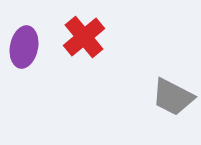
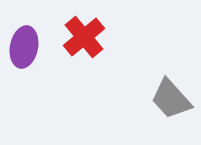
gray trapezoid: moved 2 px left, 2 px down; rotated 21 degrees clockwise
